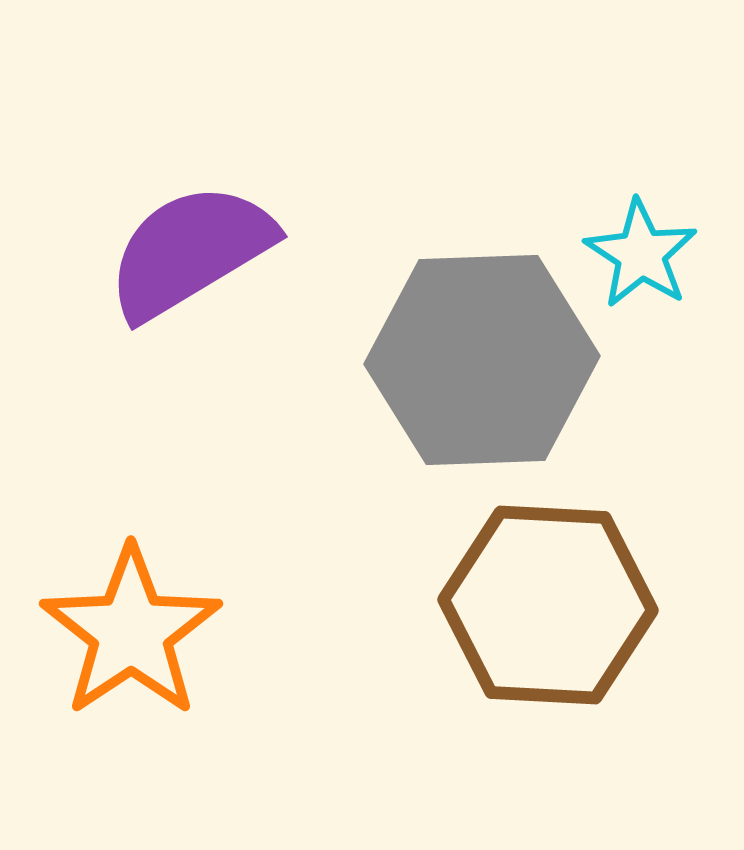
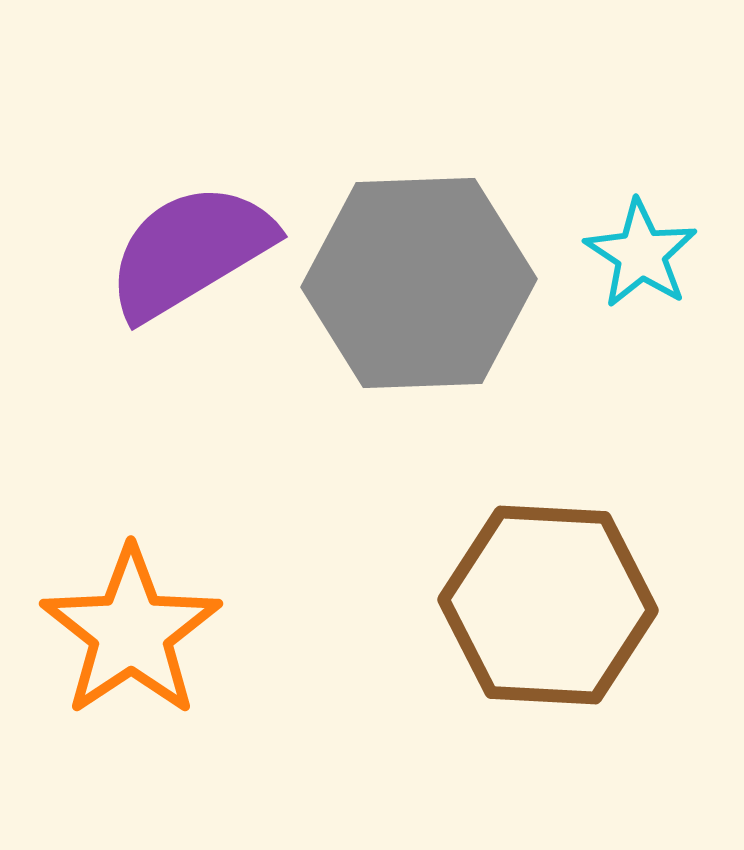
gray hexagon: moved 63 px left, 77 px up
